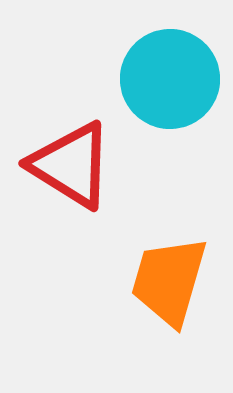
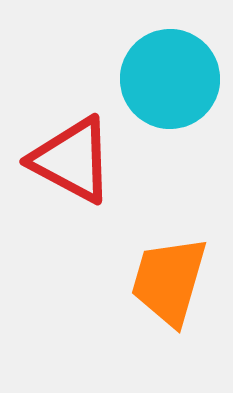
red triangle: moved 1 px right, 5 px up; rotated 4 degrees counterclockwise
